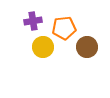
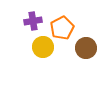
orange pentagon: moved 2 px left; rotated 20 degrees counterclockwise
brown circle: moved 1 px left, 1 px down
